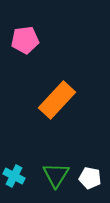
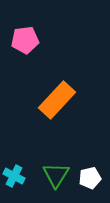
white pentagon: rotated 25 degrees counterclockwise
